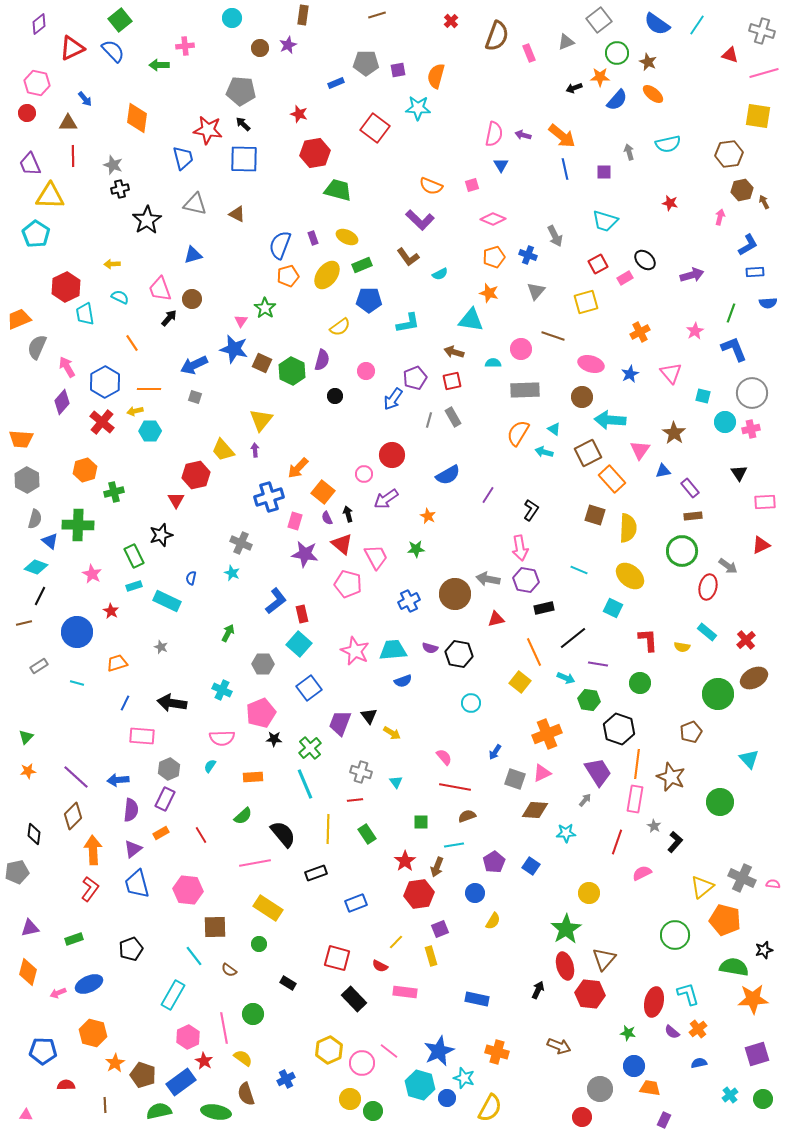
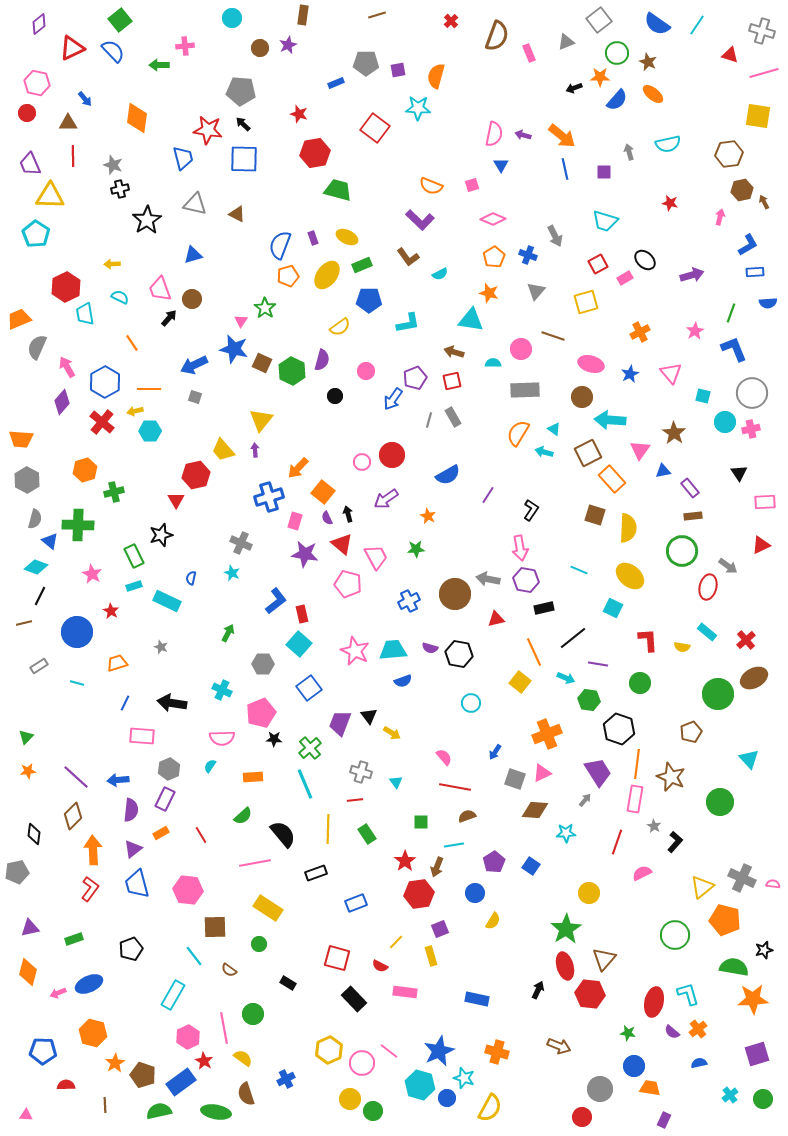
orange pentagon at (494, 257): rotated 15 degrees counterclockwise
pink circle at (364, 474): moved 2 px left, 12 px up
